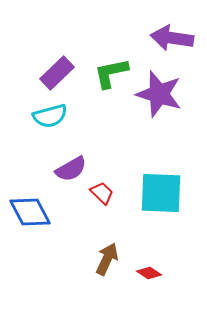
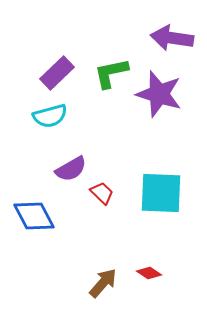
blue diamond: moved 4 px right, 4 px down
brown arrow: moved 4 px left, 24 px down; rotated 16 degrees clockwise
